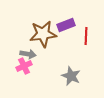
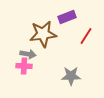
purple rectangle: moved 1 px right, 8 px up
red line: rotated 30 degrees clockwise
pink cross: rotated 28 degrees clockwise
gray star: rotated 24 degrees counterclockwise
